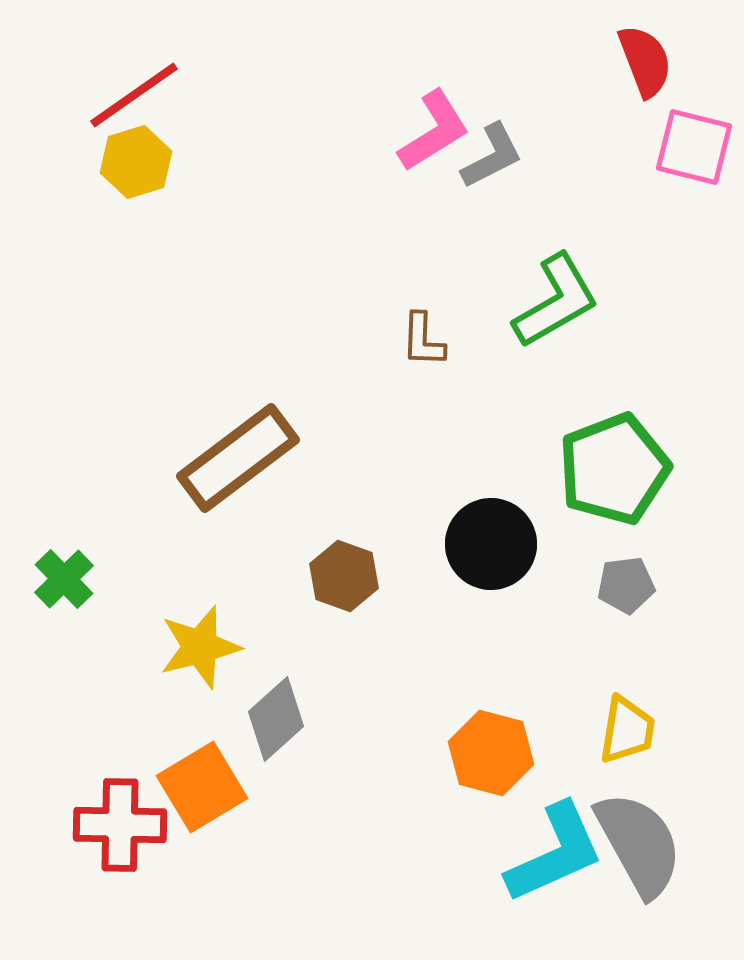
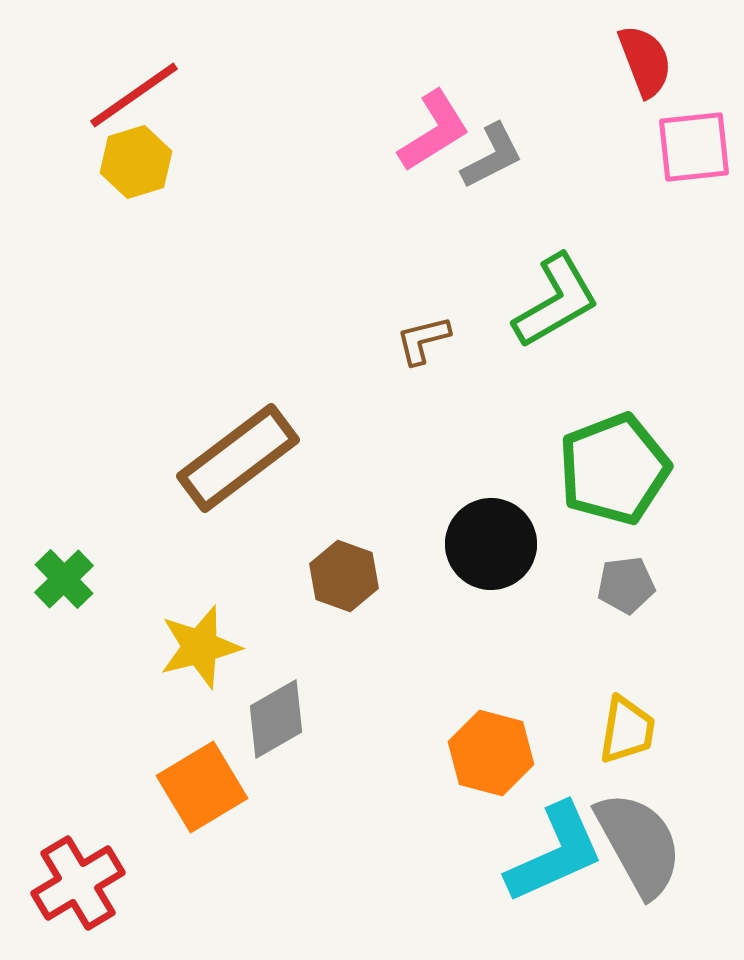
pink square: rotated 20 degrees counterclockwise
brown L-shape: rotated 74 degrees clockwise
gray diamond: rotated 12 degrees clockwise
red cross: moved 42 px left, 58 px down; rotated 32 degrees counterclockwise
